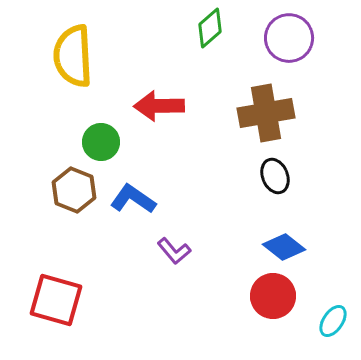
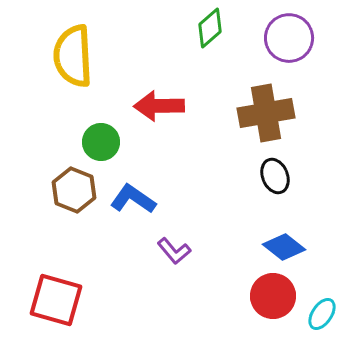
cyan ellipse: moved 11 px left, 7 px up
